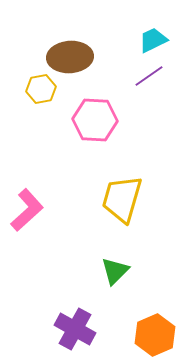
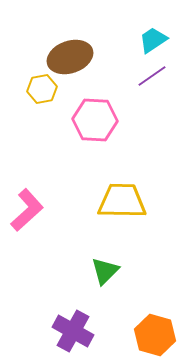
cyan trapezoid: rotated 8 degrees counterclockwise
brown ellipse: rotated 15 degrees counterclockwise
purple line: moved 3 px right
yellow hexagon: moved 1 px right
yellow trapezoid: moved 2 px down; rotated 75 degrees clockwise
green triangle: moved 10 px left
purple cross: moved 2 px left, 2 px down
orange hexagon: rotated 21 degrees counterclockwise
